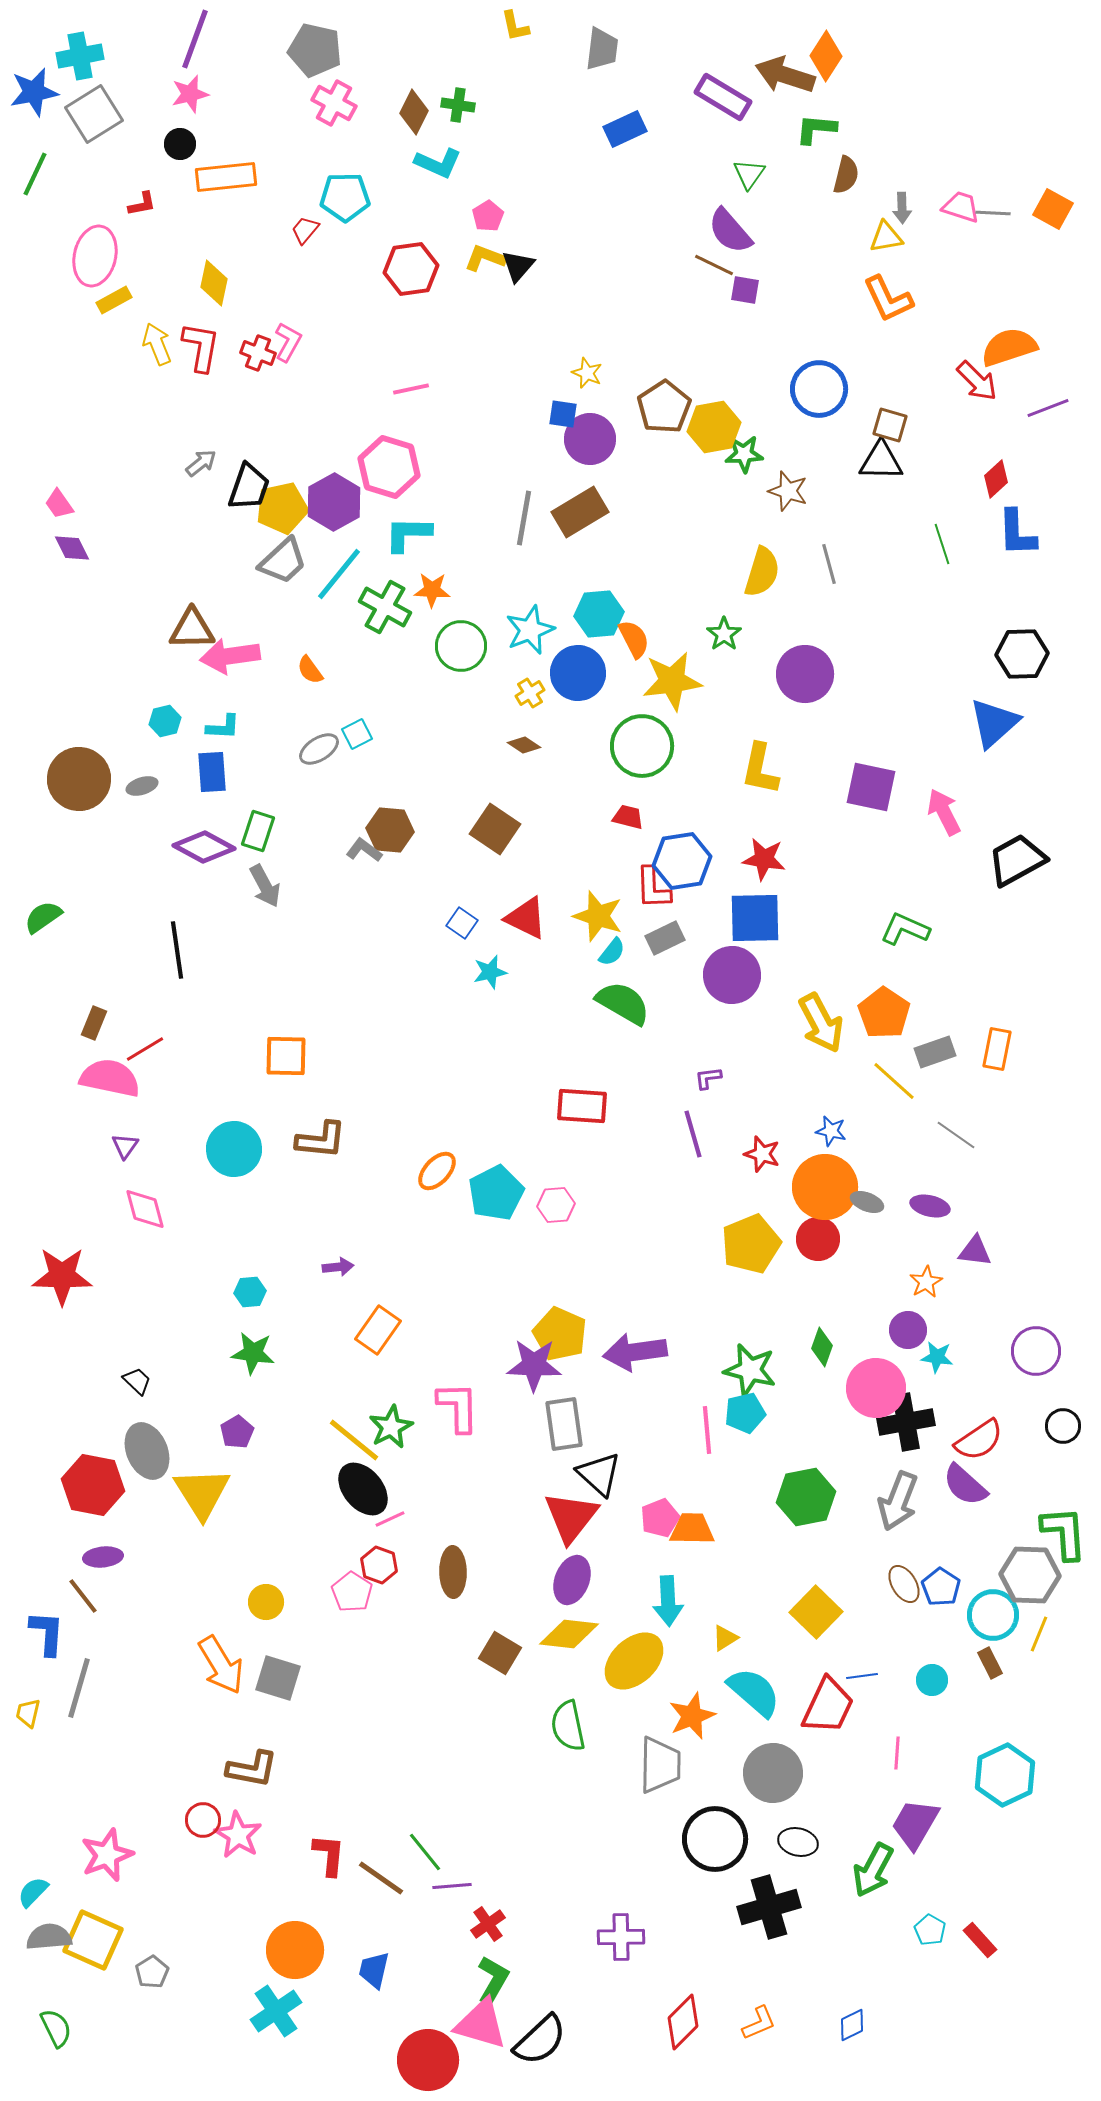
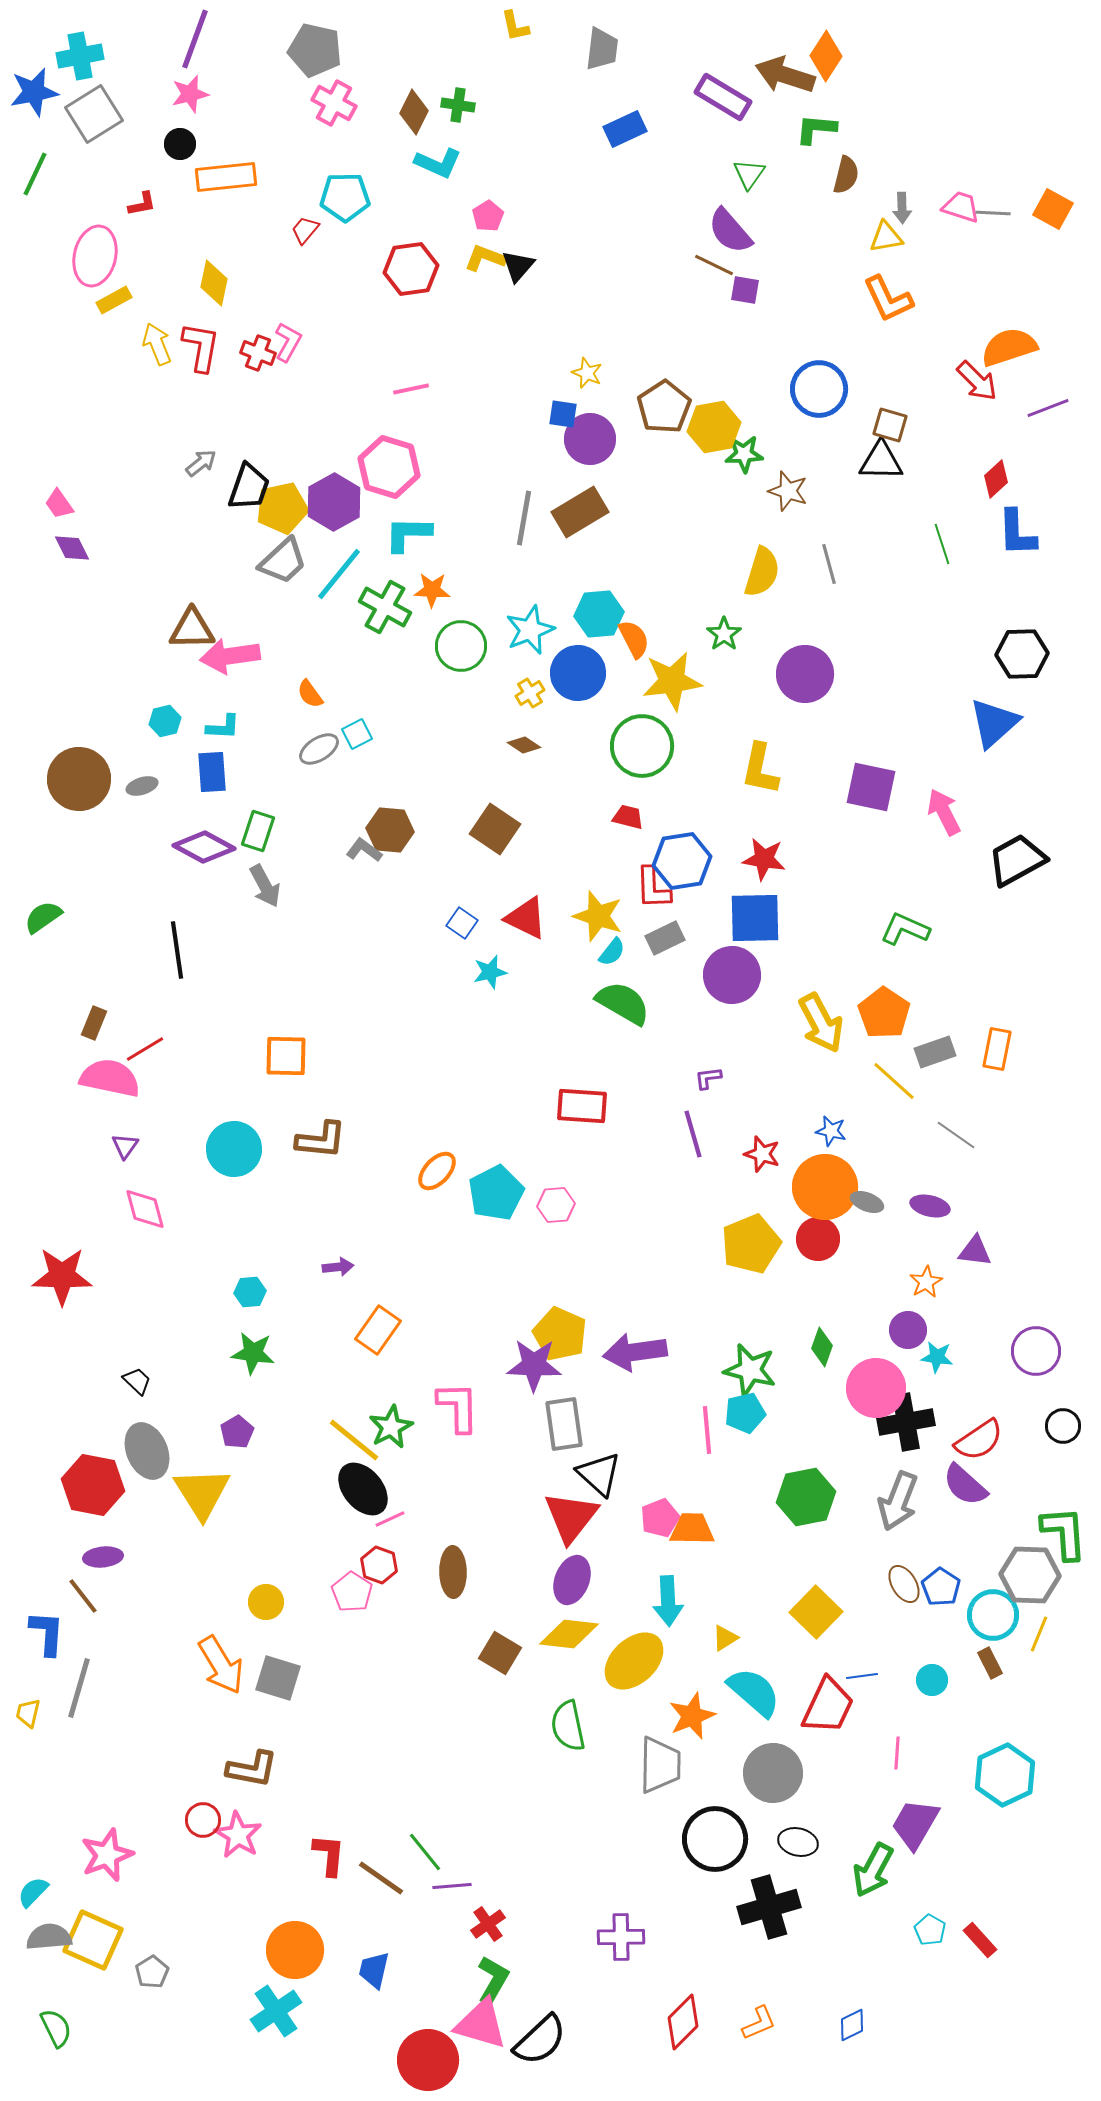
orange semicircle at (310, 670): moved 24 px down
